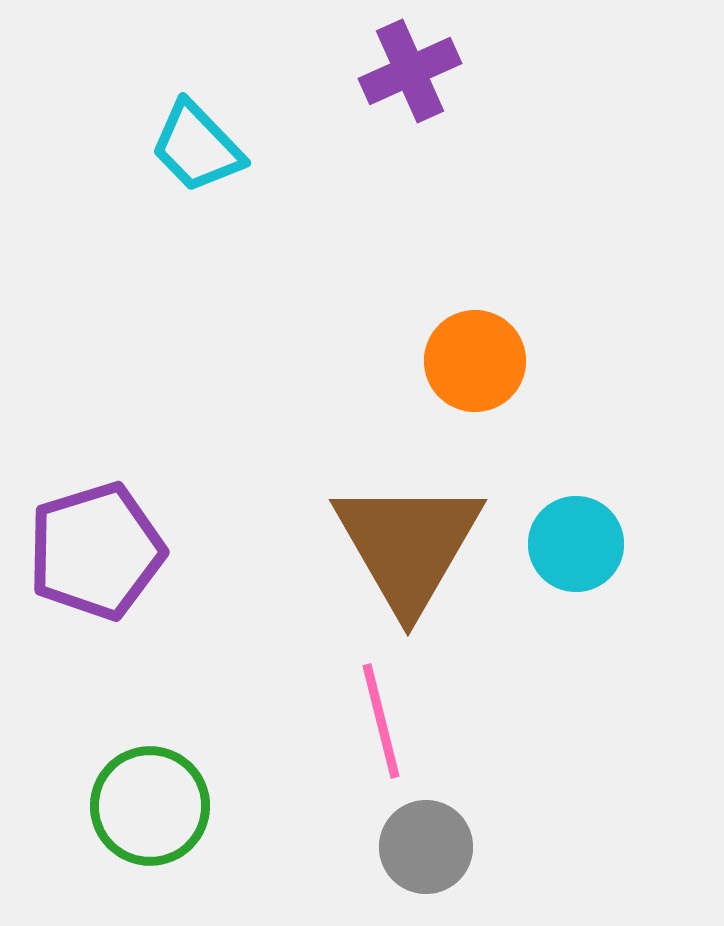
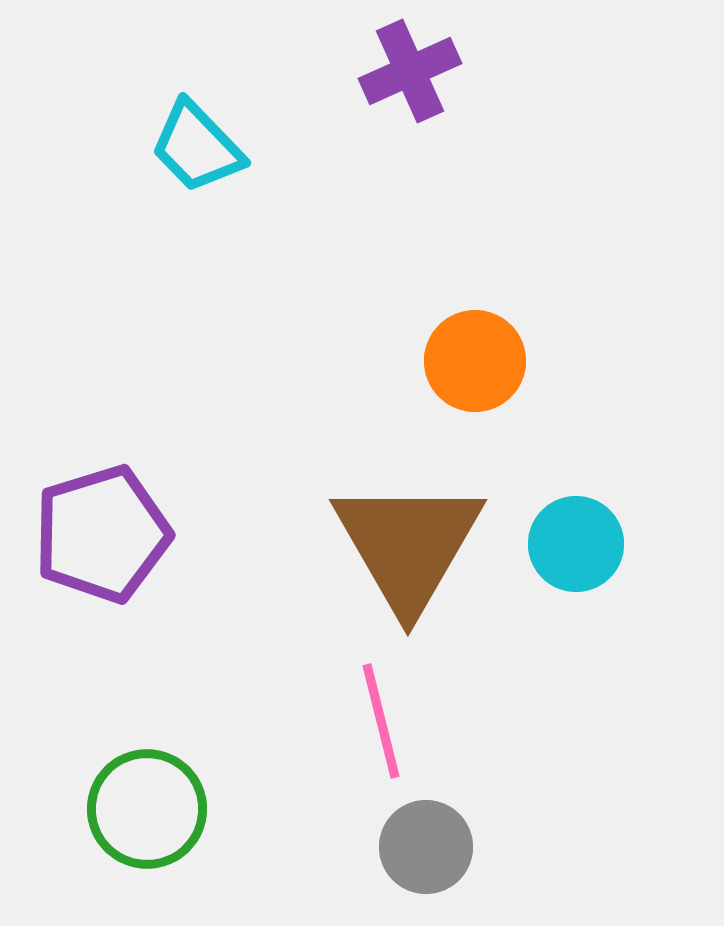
purple pentagon: moved 6 px right, 17 px up
green circle: moved 3 px left, 3 px down
